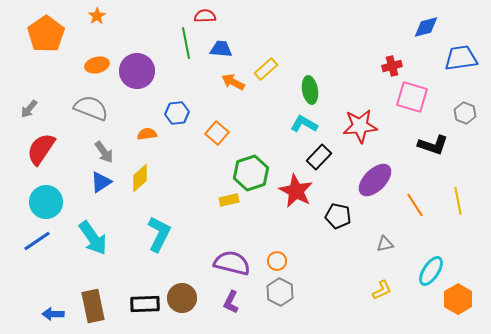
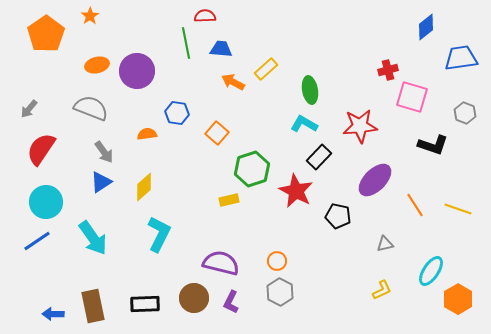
orange star at (97, 16): moved 7 px left
blue diamond at (426, 27): rotated 24 degrees counterclockwise
red cross at (392, 66): moved 4 px left, 4 px down
blue hexagon at (177, 113): rotated 15 degrees clockwise
green hexagon at (251, 173): moved 1 px right, 4 px up
yellow diamond at (140, 178): moved 4 px right, 9 px down
yellow line at (458, 201): moved 8 px down; rotated 60 degrees counterclockwise
purple semicircle at (232, 263): moved 11 px left
brown circle at (182, 298): moved 12 px right
